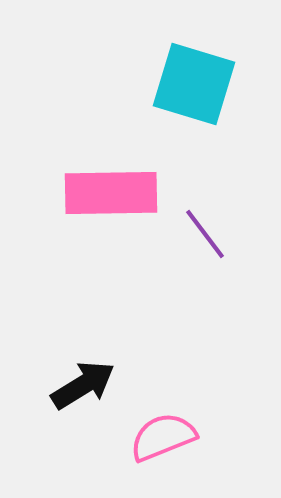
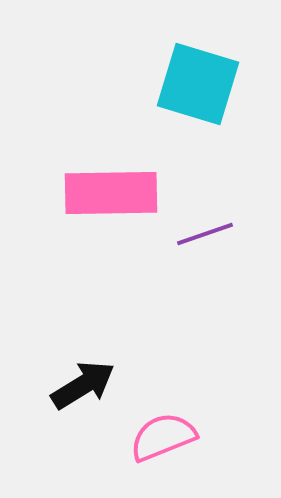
cyan square: moved 4 px right
purple line: rotated 72 degrees counterclockwise
